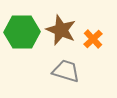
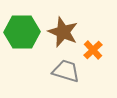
brown star: moved 2 px right, 2 px down
orange cross: moved 11 px down
